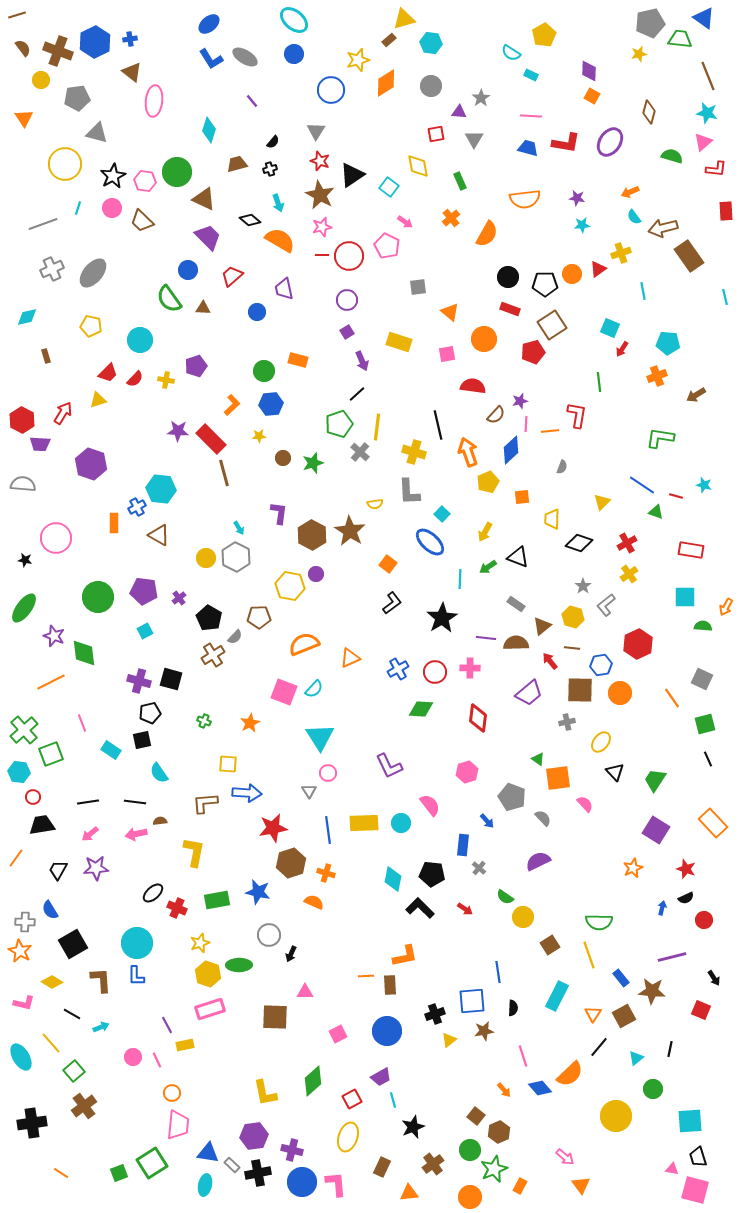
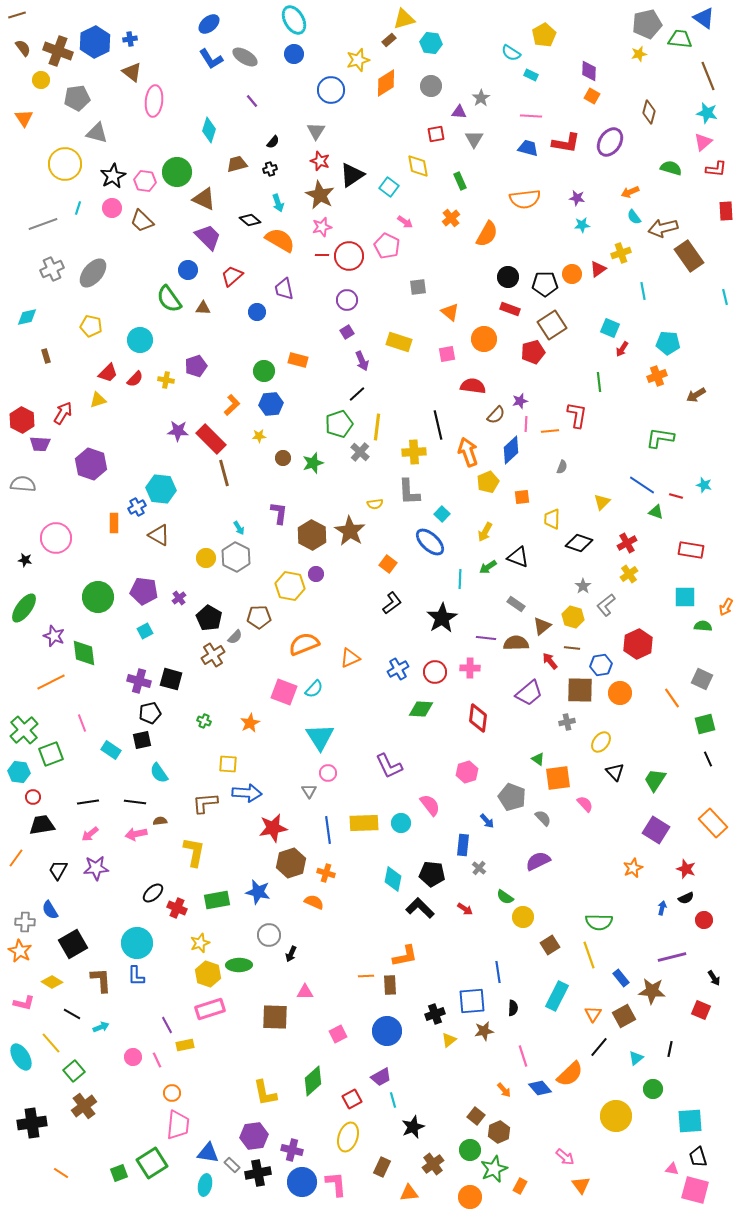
cyan ellipse at (294, 20): rotated 20 degrees clockwise
gray pentagon at (650, 23): moved 3 px left, 1 px down
green semicircle at (672, 156): moved 1 px left, 12 px down
yellow cross at (414, 452): rotated 20 degrees counterclockwise
